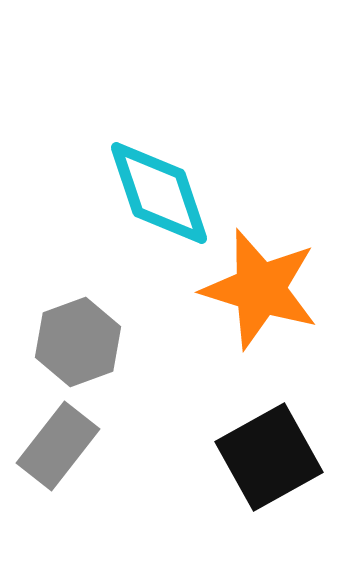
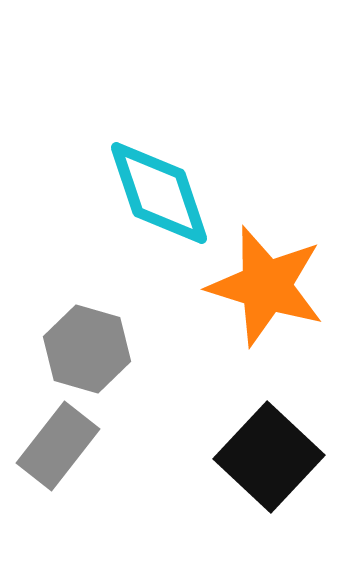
orange star: moved 6 px right, 3 px up
gray hexagon: moved 9 px right, 7 px down; rotated 24 degrees counterclockwise
black square: rotated 18 degrees counterclockwise
